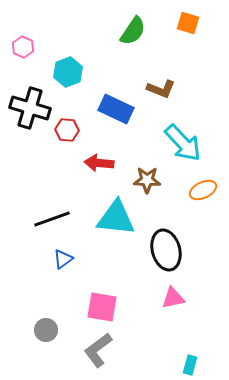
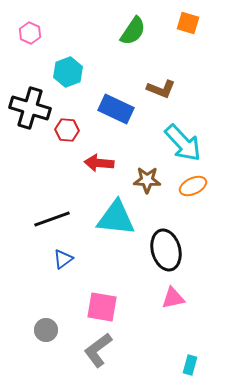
pink hexagon: moved 7 px right, 14 px up
orange ellipse: moved 10 px left, 4 px up
